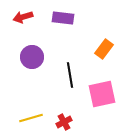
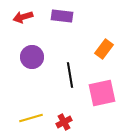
purple rectangle: moved 1 px left, 2 px up
pink square: moved 1 px up
